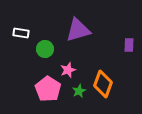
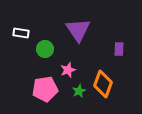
purple triangle: rotated 48 degrees counterclockwise
purple rectangle: moved 10 px left, 4 px down
pink pentagon: moved 3 px left; rotated 30 degrees clockwise
